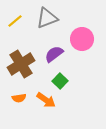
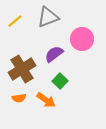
gray triangle: moved 1 px right, 1 px up
brown cross: moved 1 px right, 5 px down
